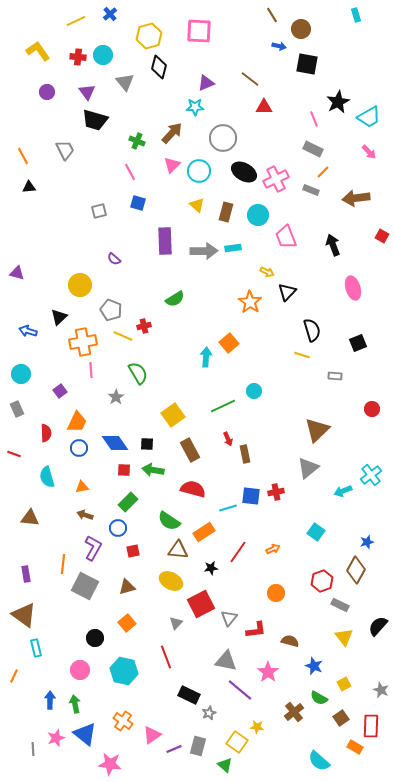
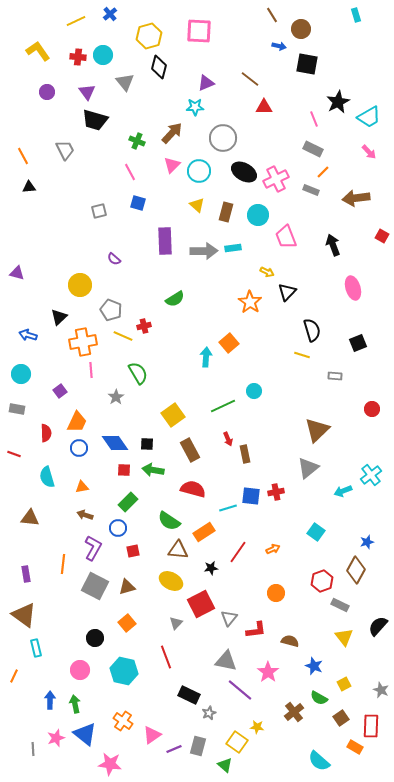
blue arrow at (28, 331): moved 4 px down
gray rectangle at (17, 409): rotated 56 degrees counterclockwise
gray square at (85, 586): moved 10 px right
